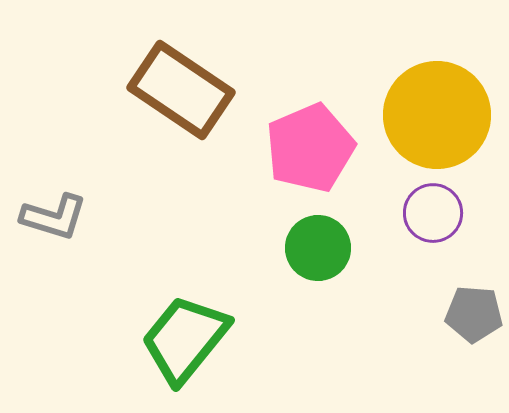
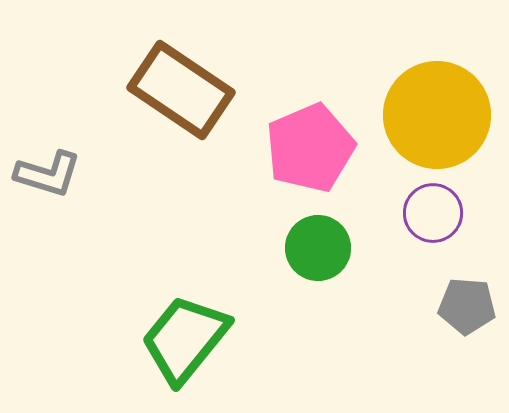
gray L-shape: moved 6 px left, 43 px up
gray pentagon: moved 7 px left, 8 px up
